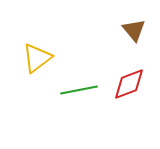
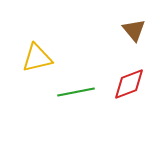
yellow triangle: rotated 24 degrees clockwise
green line: moved 3 px left, 2 px down
